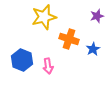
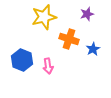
purple star: moved 10 px left, 2 px up
